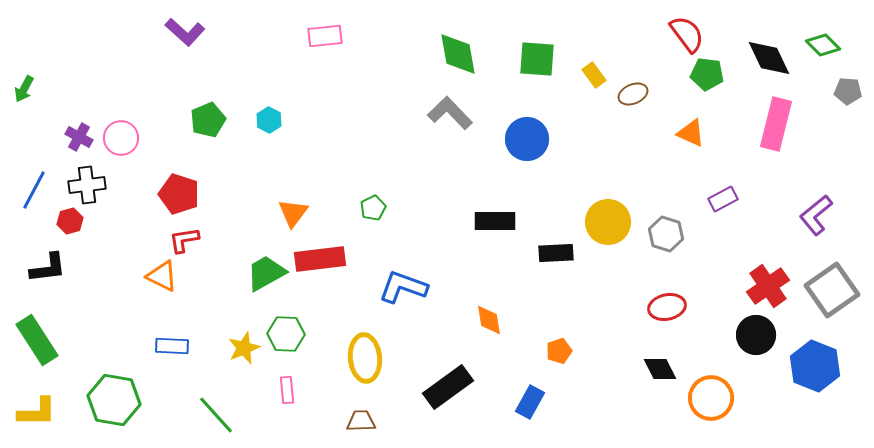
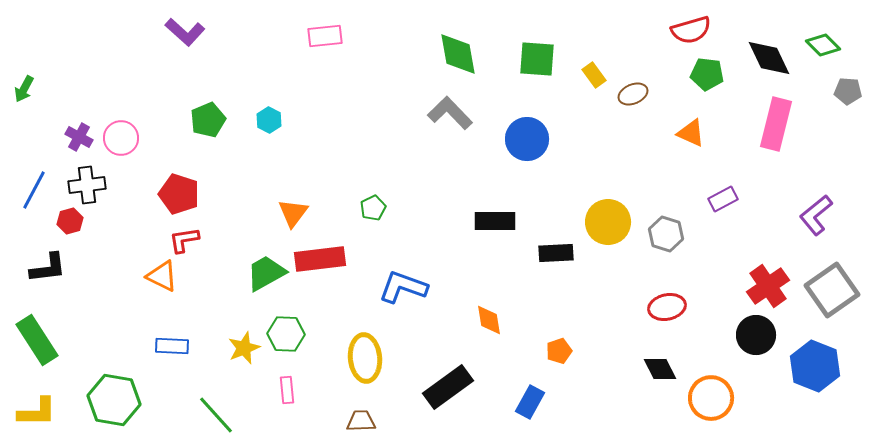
red semicircle at (687, 34): moved 4 px right, 4 px up; rotated 111 degrees clockwise
